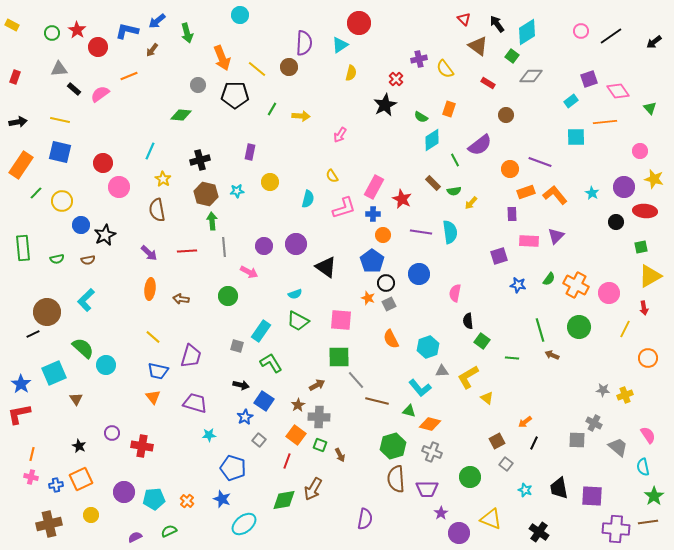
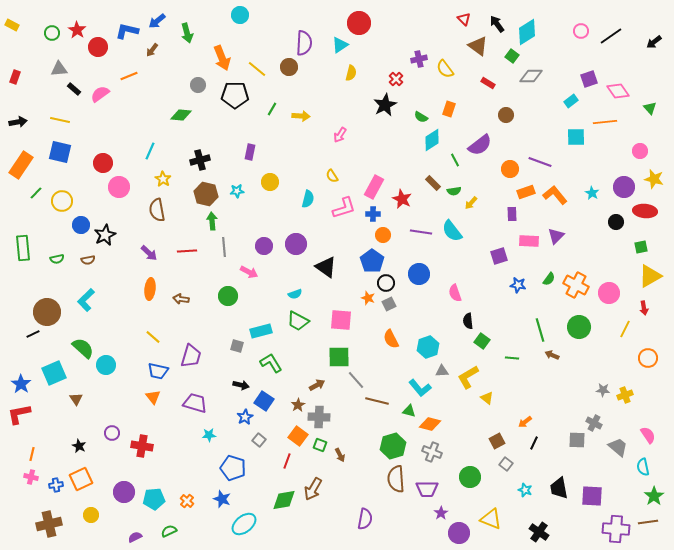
cyan semicircle at (450, 232): moved 2 px right, 1 px up; rotated 150 degrees clockwise
pink semicircle at (455, 293): rotated 30 degrees counterclockwise
cyan rectangle at (261, 331): rotated 40 degrees clockwise
orange square at (296, 435): moved 2 px right, 1 px down
